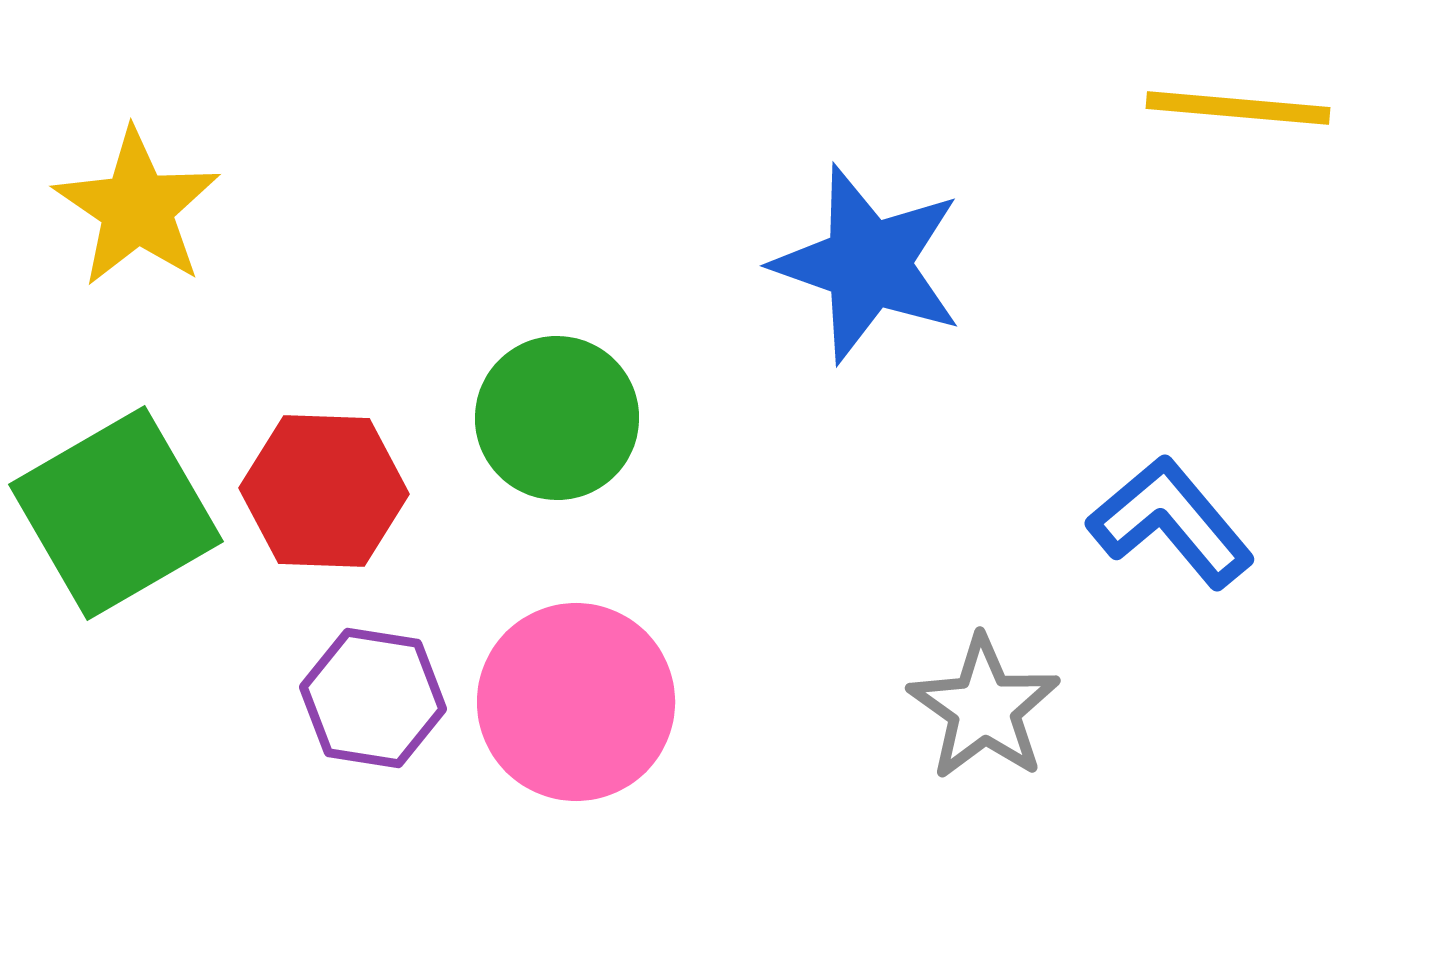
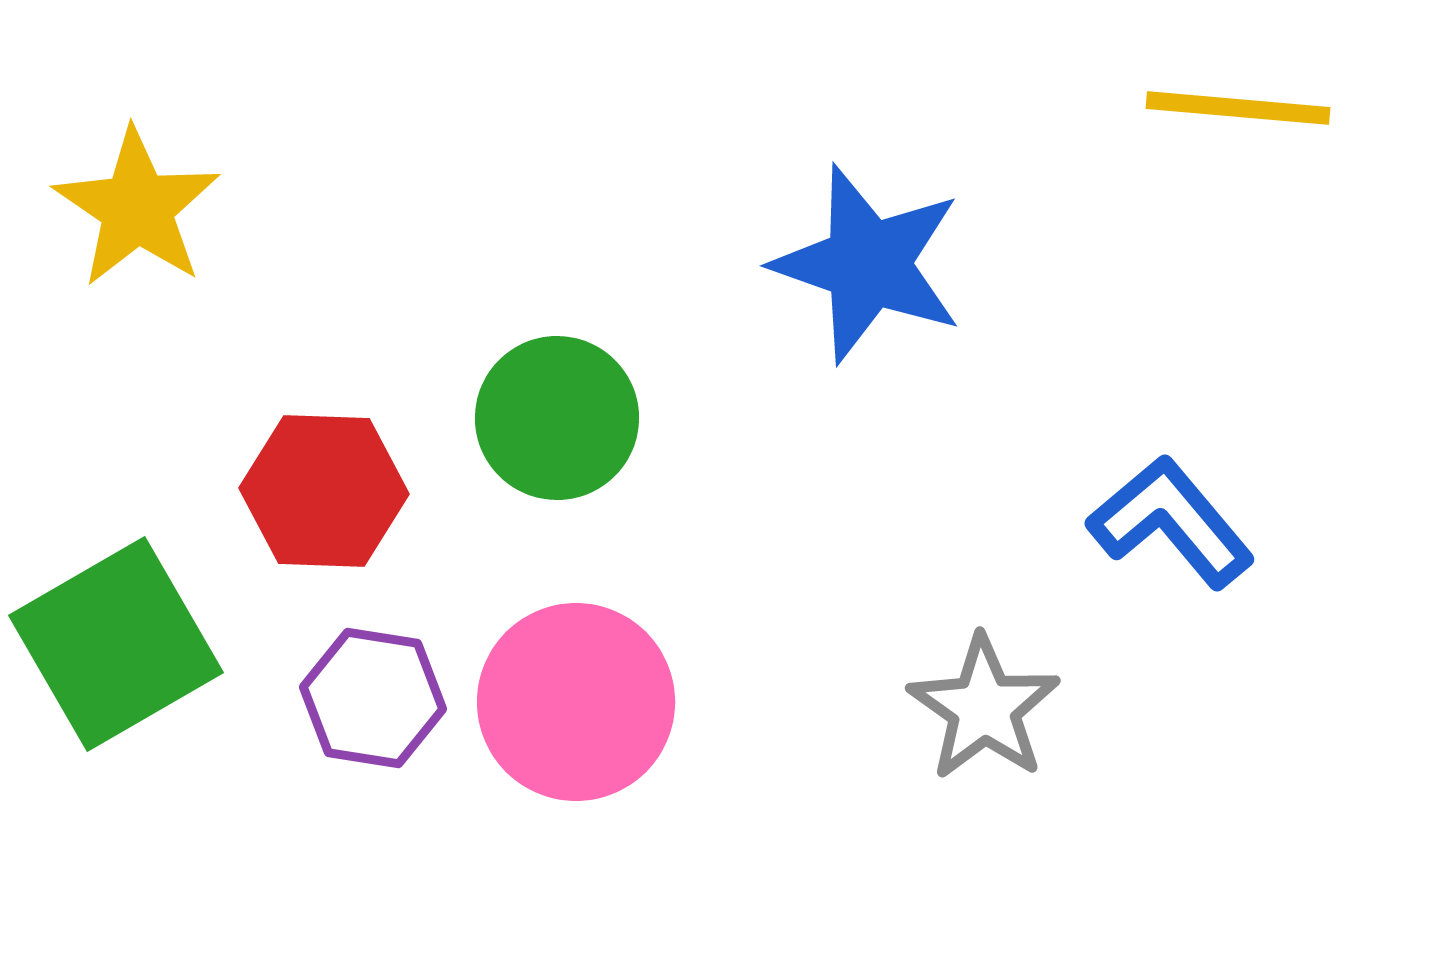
green square: moved 131 px down
